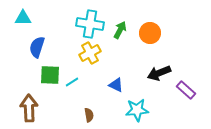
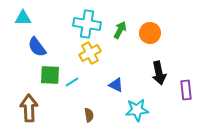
cyan cross: moved 3 px left
blue semicircle: rotated 55 degrees counterclockwise
black arrow: rotated 80 degrees counterclockwise
purple rectangle: rotated 42 degrees clockwise
